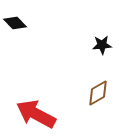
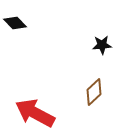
brown diamond: moved 4 px left, 1 px up; rotated 12 degrees counterclockwise
red arrow: moved 1 px left, 1 px up
